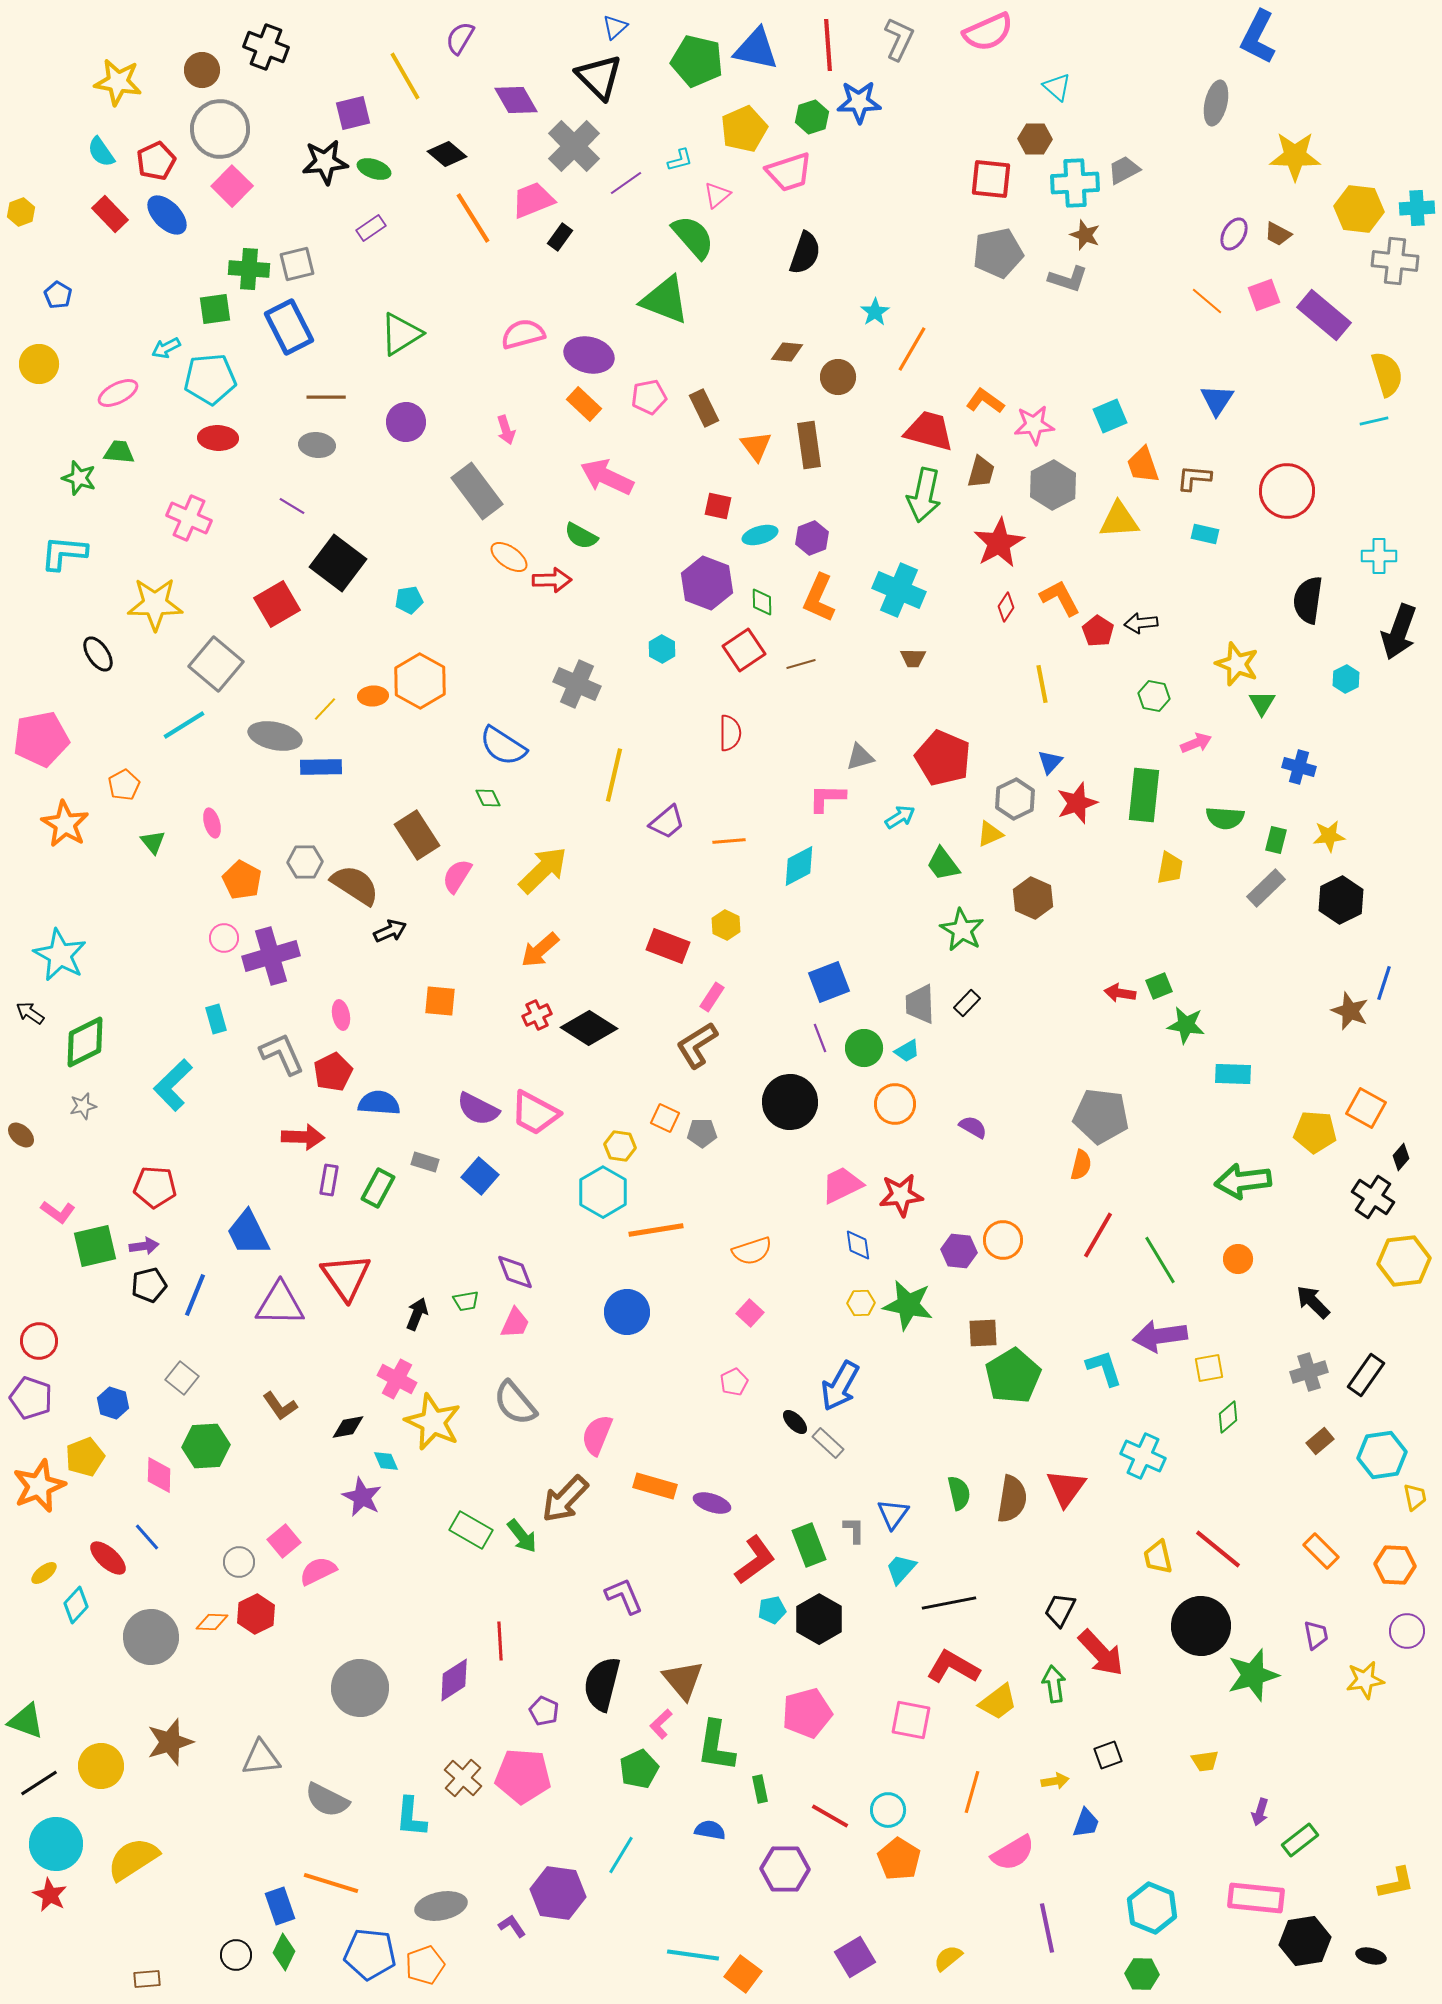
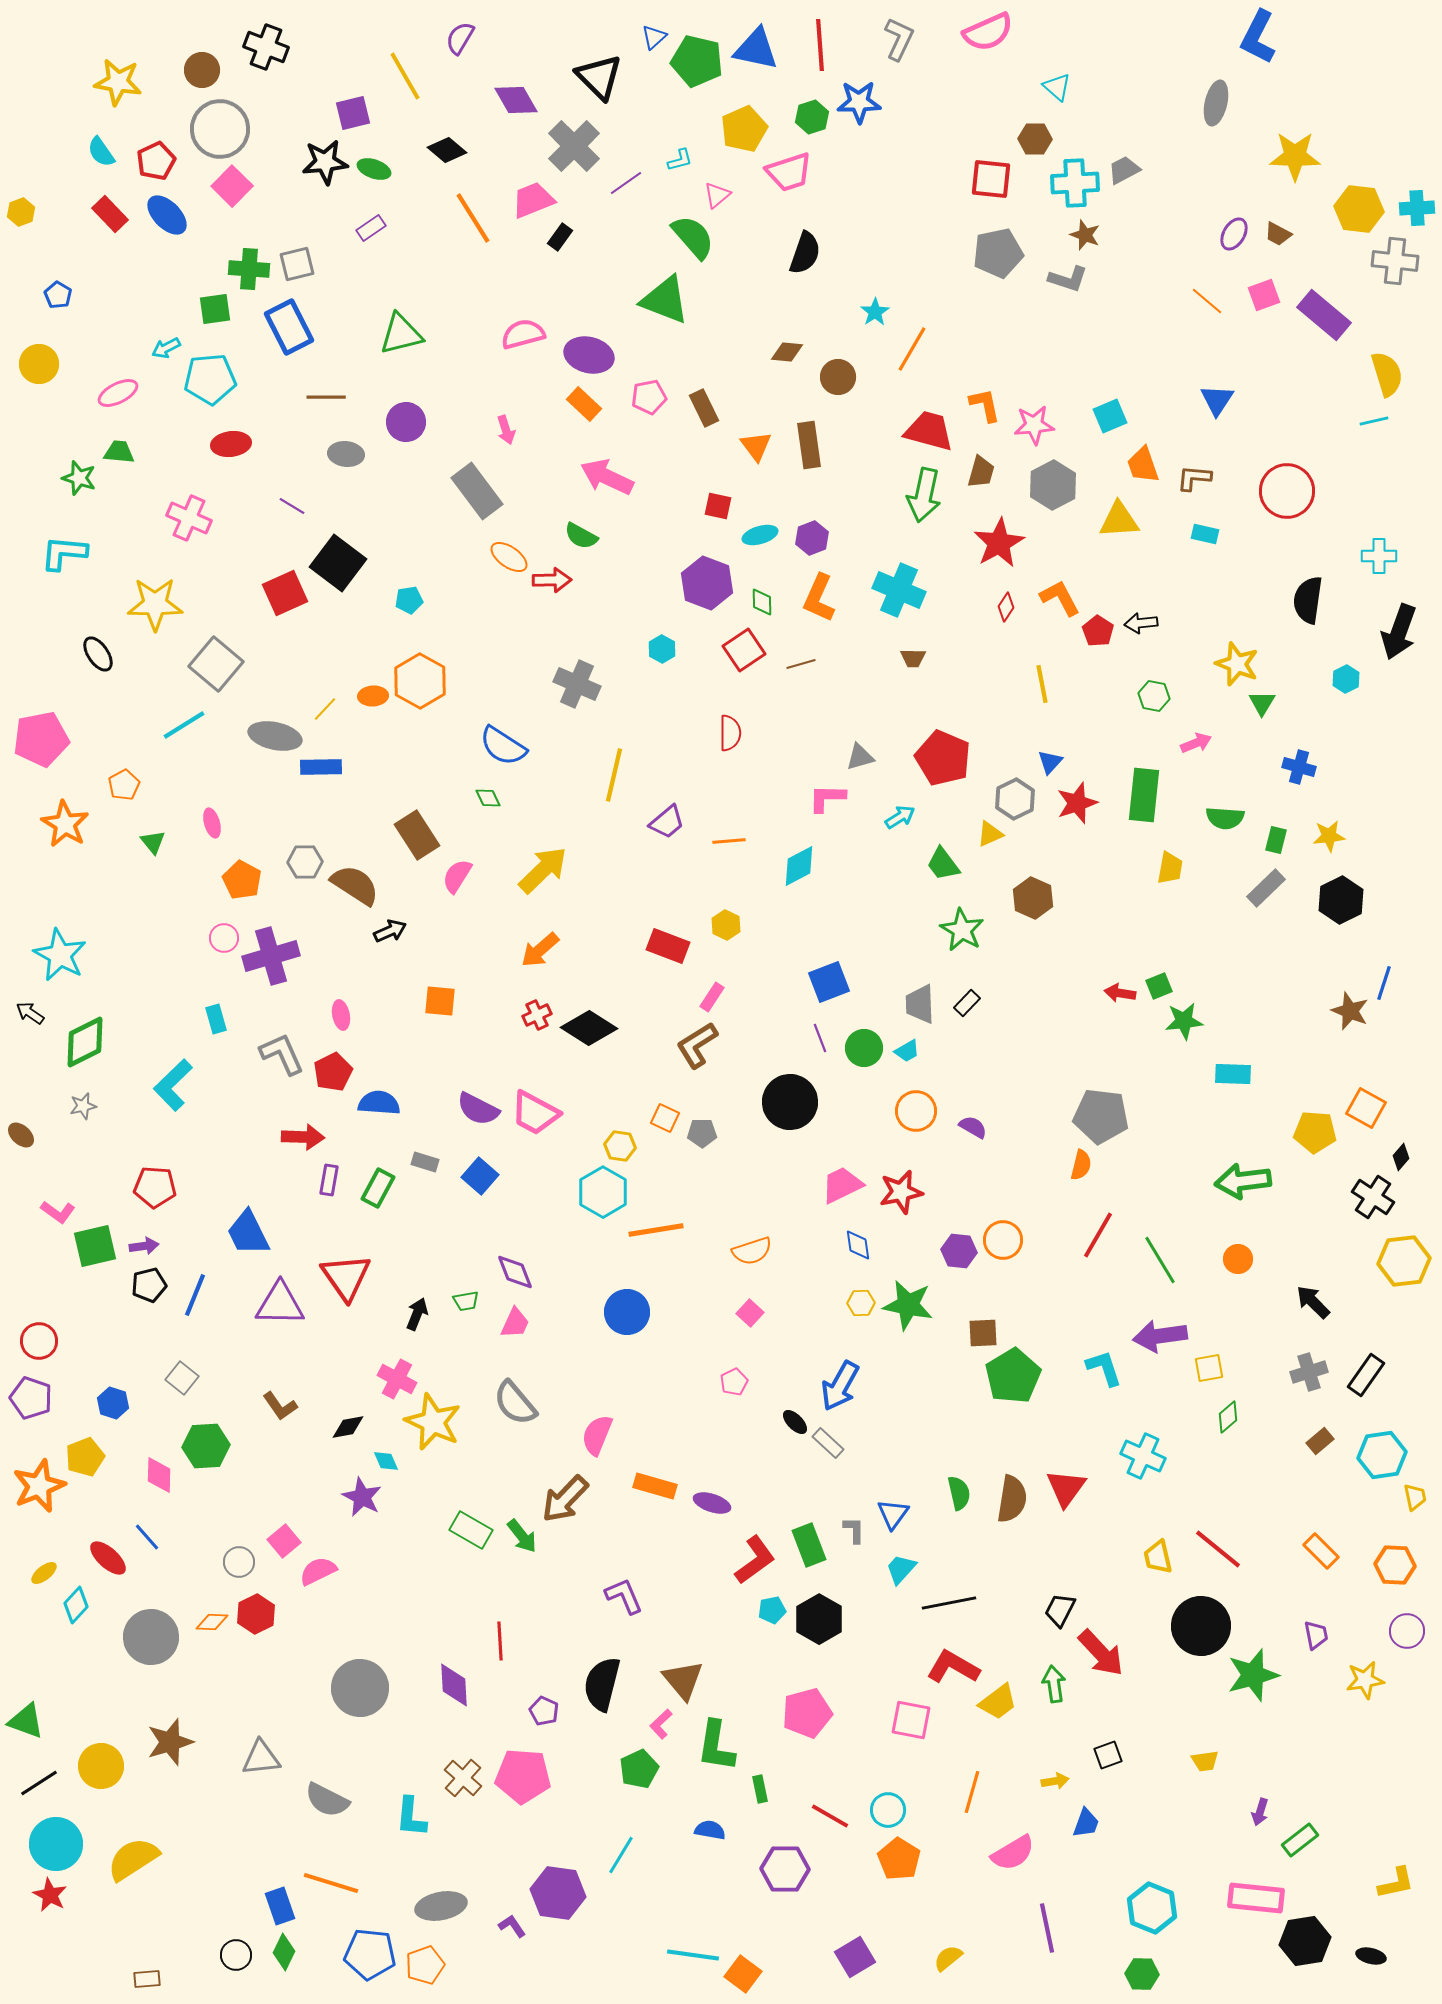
blue triangle at (615, 27): moved 39 px right, 10 px down
red line at (828, 45): moved 8 px left
black diamond at (447, 154): moved 4 px up
green triangle at (401, 334): rotated 18 degrees clockwise
orange L-shape at (985, 401): moved 4 px down; rotated 42 degrees clockwise
red ellipse at (218, 438): moved 13 px right, 6 px down; rotated 9 degrees counterclockwise
gray ellipse at (317, 445): moved 29 px right, 9 px down
red square at (277, 604): moved 8 px right, 11 px up; rotated 6 degrees clockwise
green star at (1186, 1025): moved 2 px left, 4 px up; rotated 15 degrees counterclockwise
orange circle at (895, 1104): moved 21 px right, 7 px down
red star at (901, 1195): moved 3 px up; rotated 6 degrees counterclockwise
purple diamond at (454, 1680): moved 5 px down; rotated 60 degrees counterclockwise
